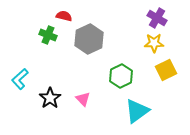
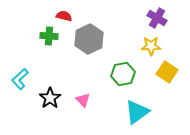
green cross: moved 1 px right, 1 px down; rotated 18 degrees counterclockwise
yellow star: moved 3 px left, 3 px down
yellow square: moved 1 px right, 2 px down; rotated 30 degrees counterclockwise
green hexagon: moved 2 px right, 2 px up; rotated 15 degrees clockwise
pink triangle: moved 1 px down
cyan triangle: moved 1 px down
